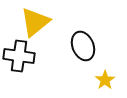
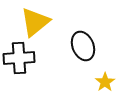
black cross: moved 2 px down; rotated 12 degrees counterclockwise
yellow star: moved 2 px down
